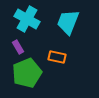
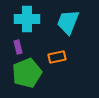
cyan cross: rotated 30 degrees counterclockwise
purple rectangle: rotated 16 degrees clockwise
orange rectangle: rotated 24 degrees counterclockwise
